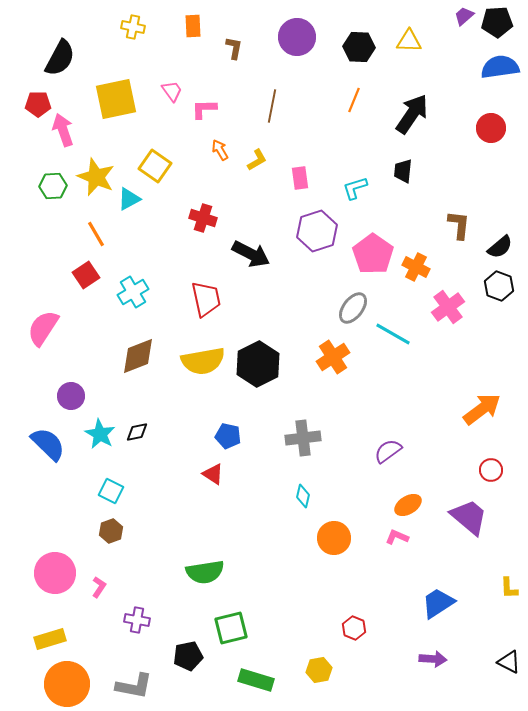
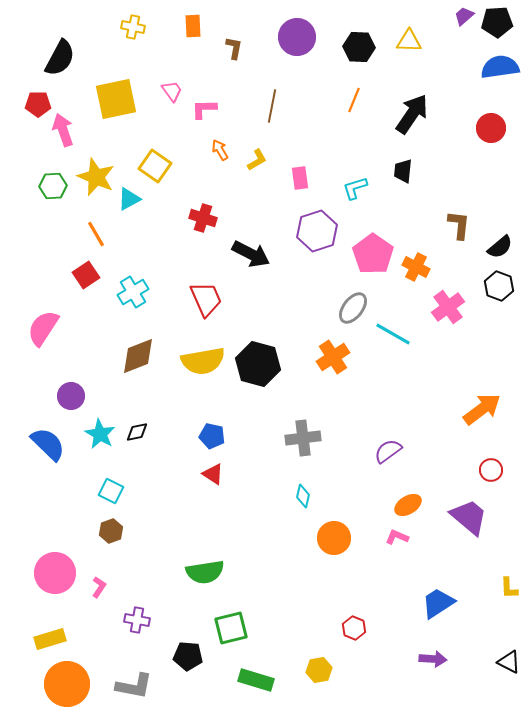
red trapezoid at (206, 299): rotated 12 degrees counterclockwise
black hexagon at (258, 364): rotated 18 degrees counterclockwise
blue pentagon at (228, 436): moved 16 px left
black pentagon at (188, 656): rotated 16 degrees clockwise
